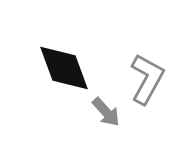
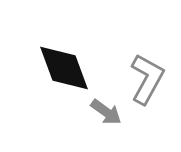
gray arrow: rotated 12 degrees counterclockwise
